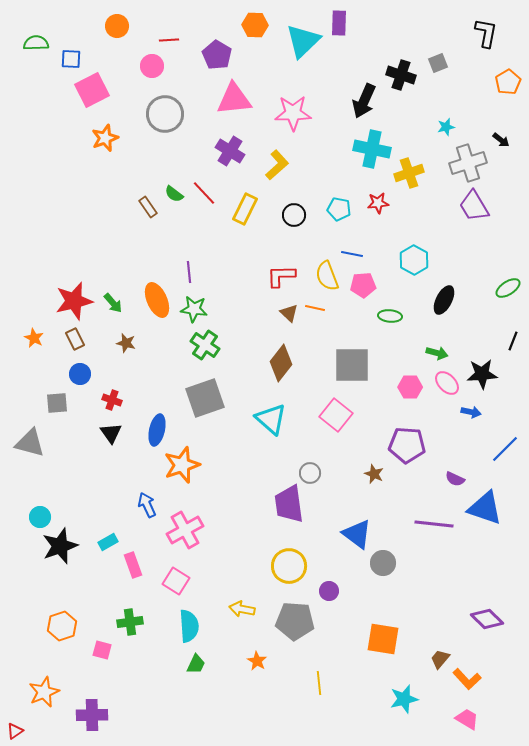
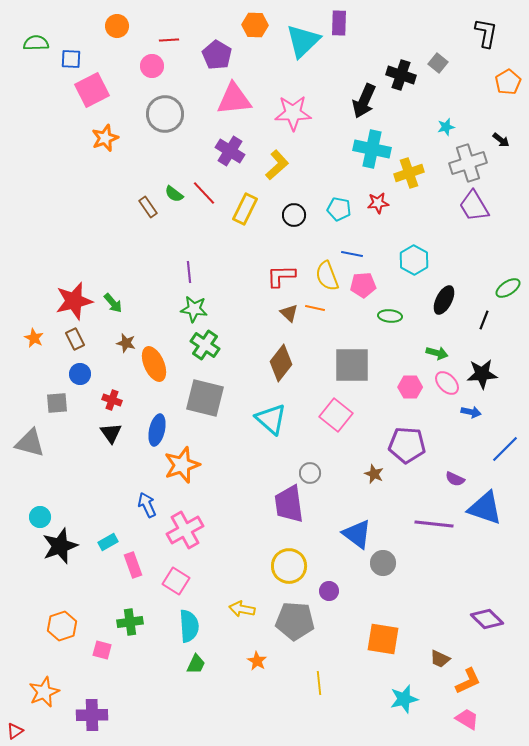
gray square at (438, 63): rotated 30 degrees counterclockwise
orange ellipse at (157, 300): moved 3 px left, 64 px down
black line at (513, 341): moved 29 px left, 21 px up
gray square at (205, 398): rotated 33 degrees clockwise
brown trapezoid at (440, 659): rotated 105 degrees counterclockwise
orange L-shape at (467, 679): moved 1 px right, 2 px down; rotated 72 degrees counterclockwise
